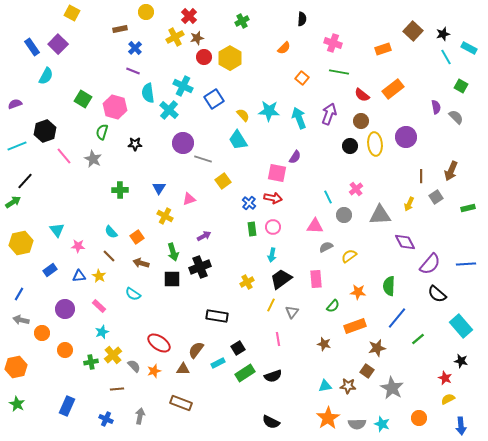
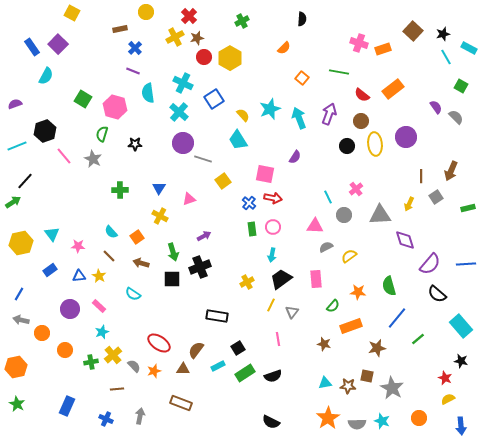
pink cross at (333, 43): moved 26 px right
cyan cross at (183, 86): moved 3 px up
purple semicircle at (436, 107): rotated 24 degrees counterclockwise
cyan cross at (169, 110): moved 10 px right, 2 px down
cyan star at (269, 111): moved 1 px right, 2 px up; rotated 25 degrees counterclockwise
green semicircle at (102, 132): moved 2 px down
black circle at (350, 146): moved 3 px left
pink square at (277, 173): moved 12 px left, 1 px down
yellow cross at (165, 216): moved 5 px left
cyan triangle at (57, 230): moved 5 px left, 4 px down
purple diamond at (405, 242): moved 2 px up; rotated 10 degrees clockwise
green semicircle at (389, 286): rotated 18 degrees counterclockwise
purple circle at (65, 309): moved 5 px right
orange rectangle at (355, 326): moved 4 px left
cyan rectangle at (218, 363): moved 3 px down
brown square at (367, 371): moved 5 px down; rotated 24 degrees counterclockwise
cyan triangle at (325, 386): moved 3 px up
cyan star at (382, 424): moved 3 px up
